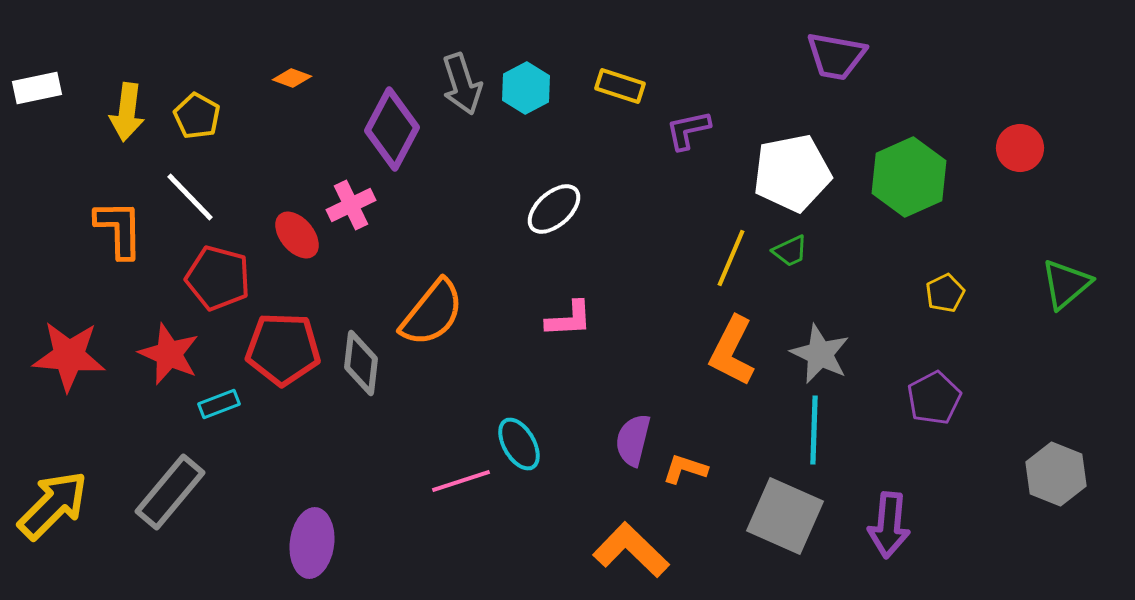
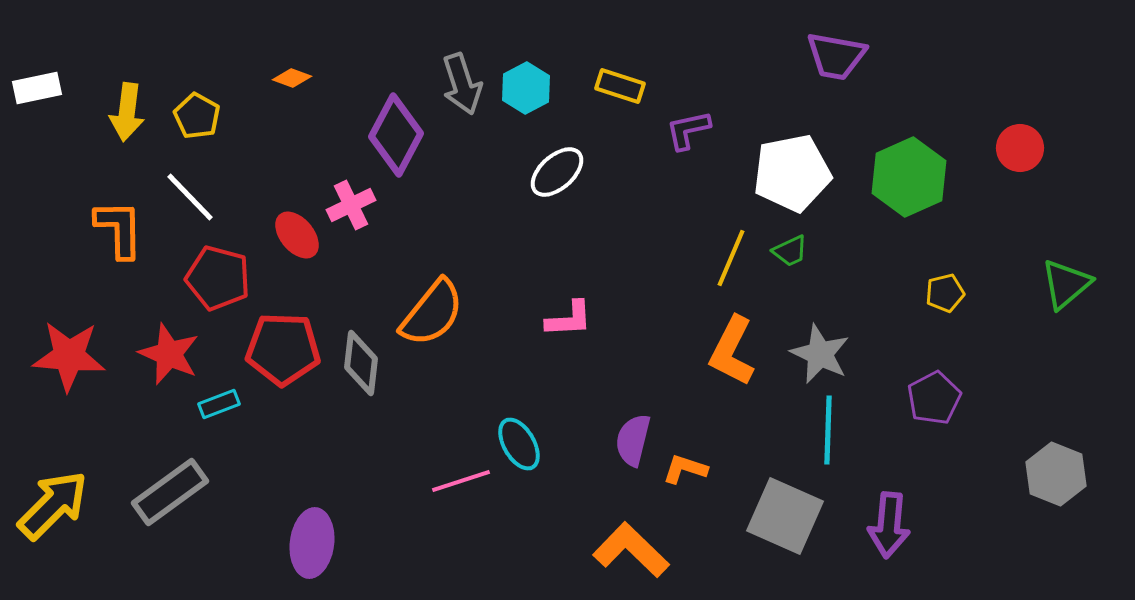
purple diamond at (392, 129): moved 4 px right, 6 px down
white ellipse at (554, 209): moved 3 px right, 37 px up
yellow pentagon at (945, 293): rotated 12 degrees clockwise
cyan line at (814, 430): moved 14 px right
gray rectangle at (170, 492): rotated 14 degrees clockwise
